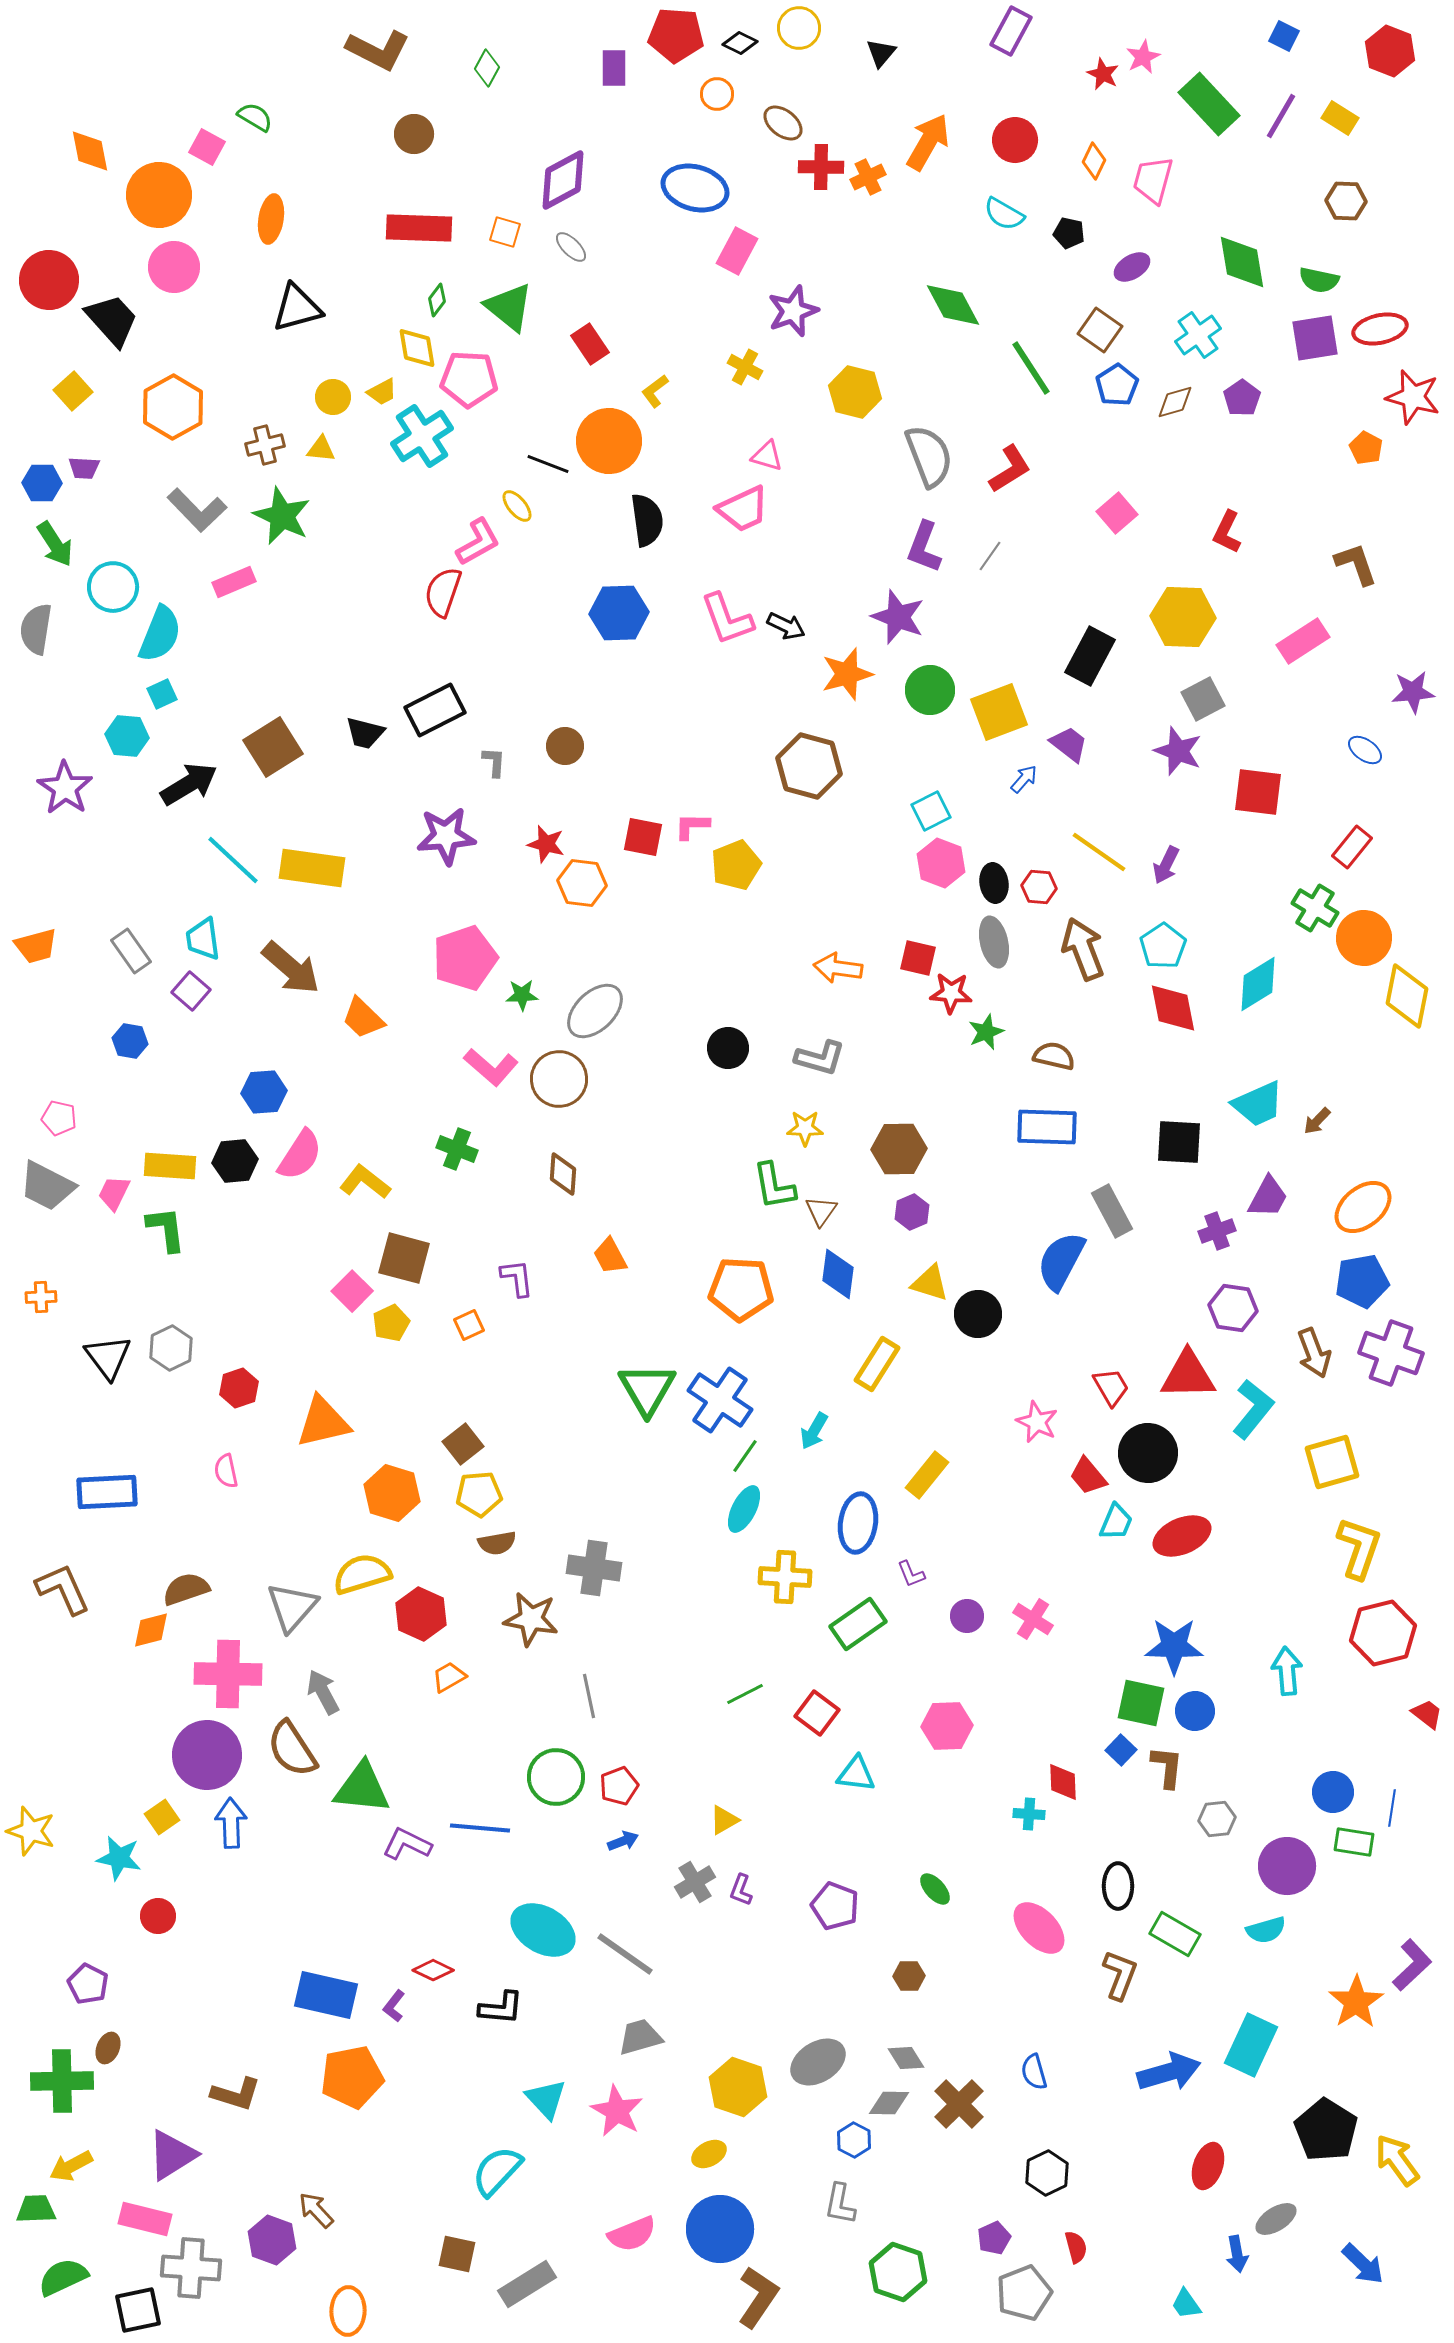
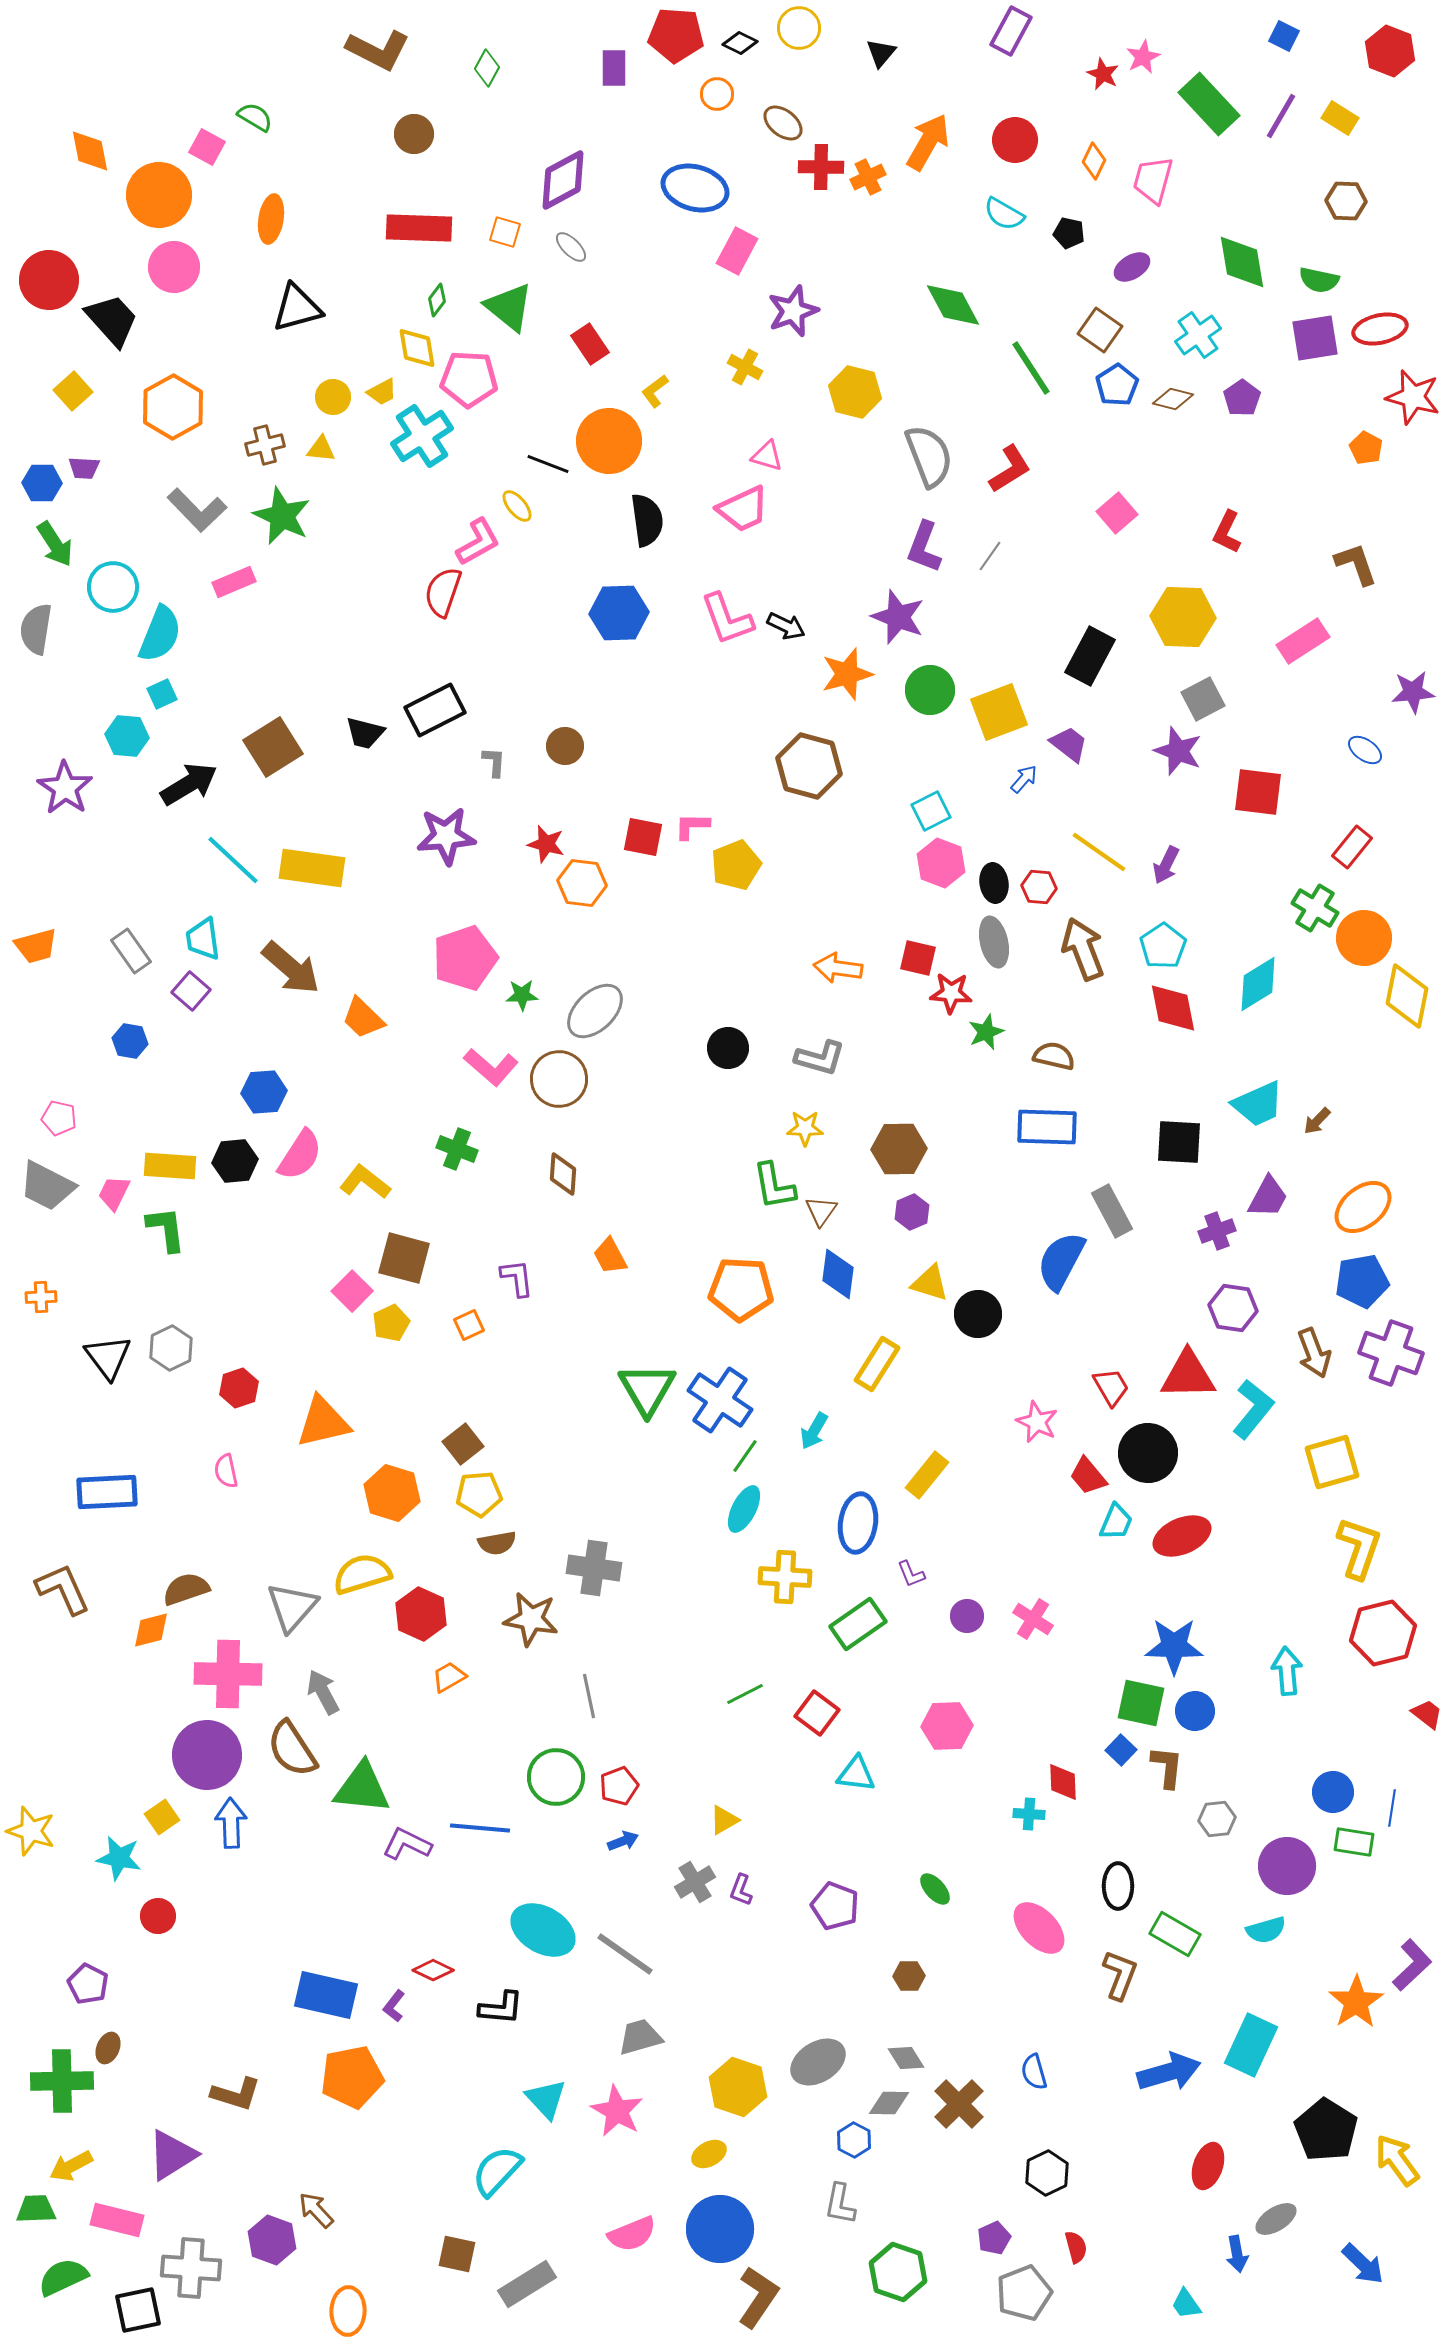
brown diamond at (1175, 402): moved 2 px left, 3 px up; rotated 30 degrees clockwise
pink rectangle at (145, 2219): moved 28 px left, 1 px down
